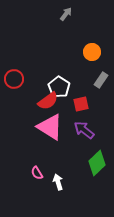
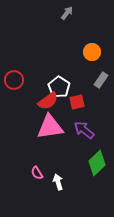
gray arrow: moved 1 px right, 1 px up
red circle: moved 1 px down
red square: moved 4 px left, 2 px up
pink triangle: rotated 40 degrees counterclockwise
